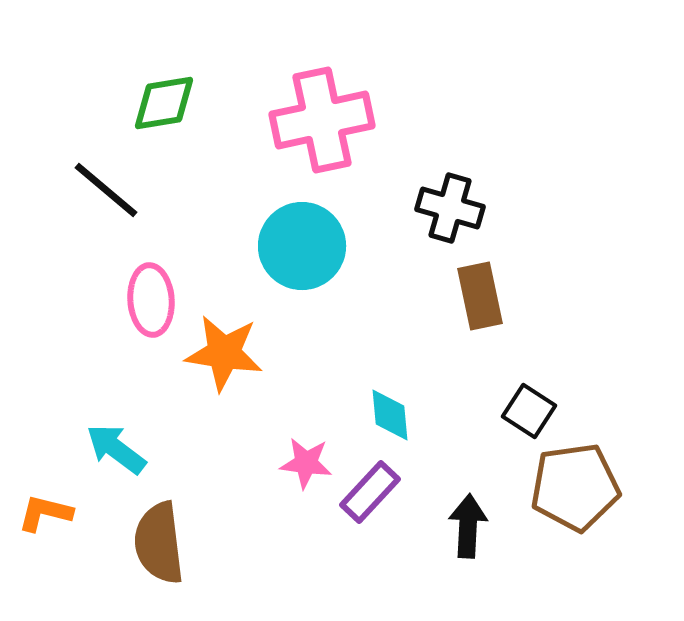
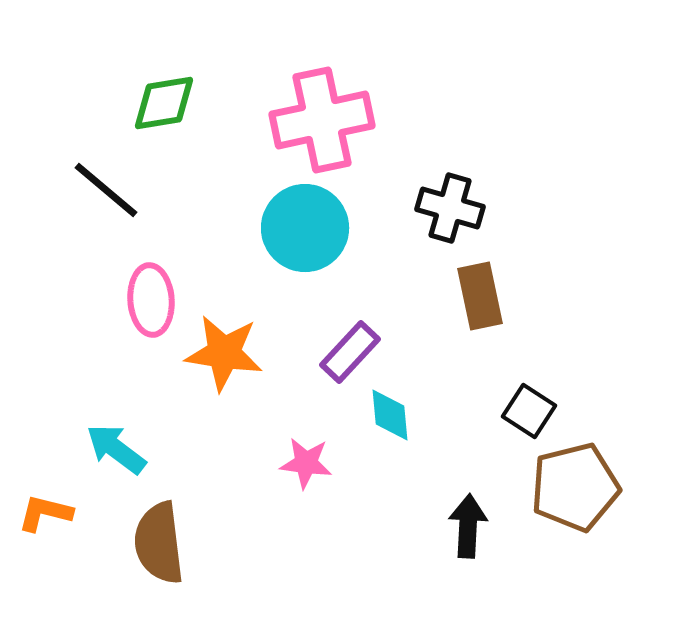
cyan circle: moved 3 px right, 18 px up
brown pentagon: rotated 6 degrees counterclockwise
purple rectangle: moved 20 px left, 140 px up
